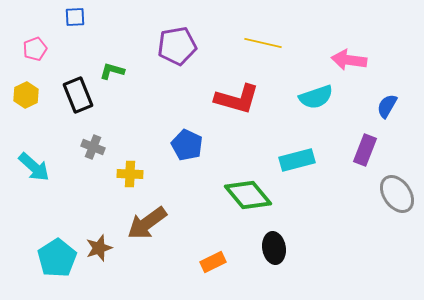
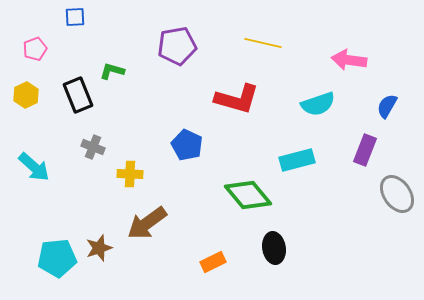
cyan semicircle: moved 2 px right, 7 px down
cyan pentagon: rotated 27 degrees clockwise
